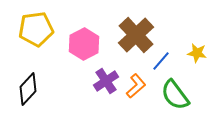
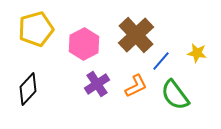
yellow pentagon: rotated 8 degrees counterclockwise
purple cross: moved 9 px left, 3 px down
orange L-shape: rotated 15 degrees clockwise
